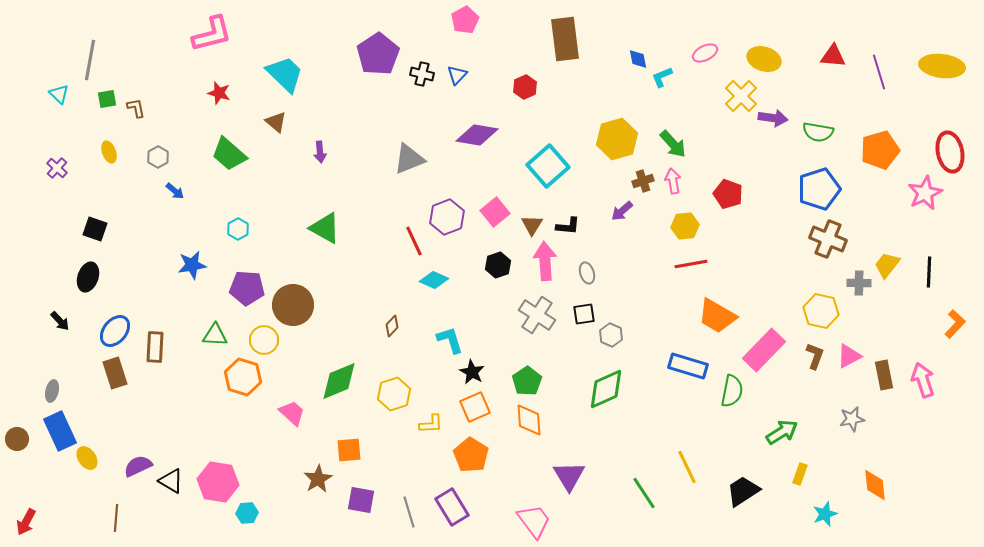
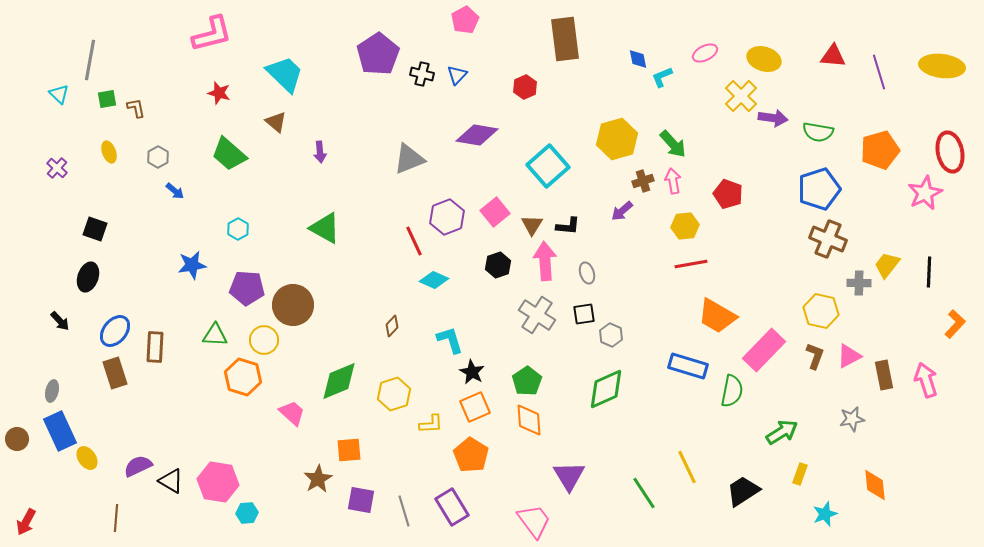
pink arrow at (923, 380): moved 3 px right
gray line at (409, 512): moved 5 px left, 1 px up
